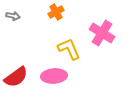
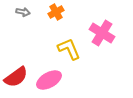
gray arrow: moved 10 px right, 4 px up
pink ellipse: moved 5 px left, 4 px down; rotated 25 degrees counterclockwise
